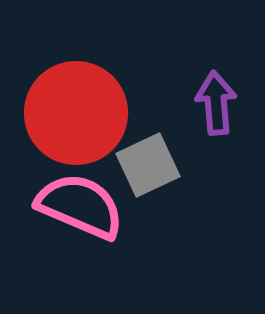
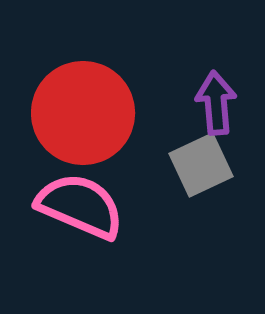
red circle: moved 7 px right
gray square: moved 53 px right
